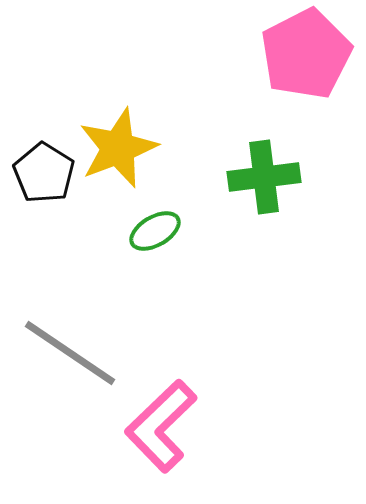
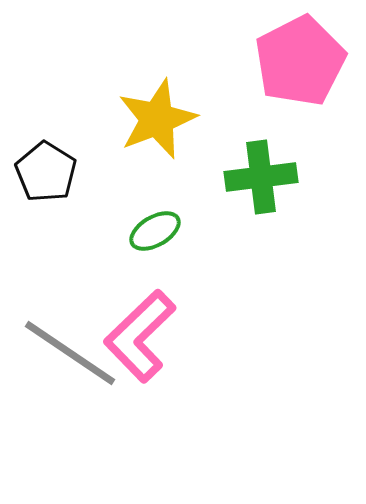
pink pentagon: moved 6 px left, 7 px down
yellow star: moved 39 px right, 29 px up
black pentagon: moved 2 px right, 1 px up
green cross: moved 3 px left
pink L-shape: moved 21 px left, 90 px up
